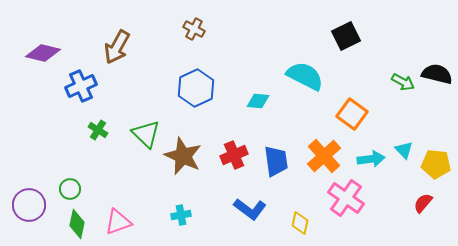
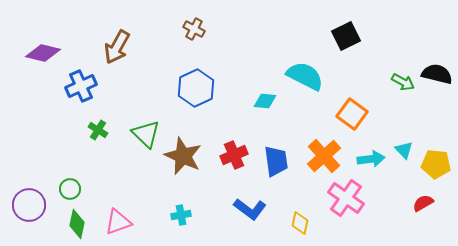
cyan diamond: moved 7 px right
red semicircle: rotated 20 degrees clockwise
